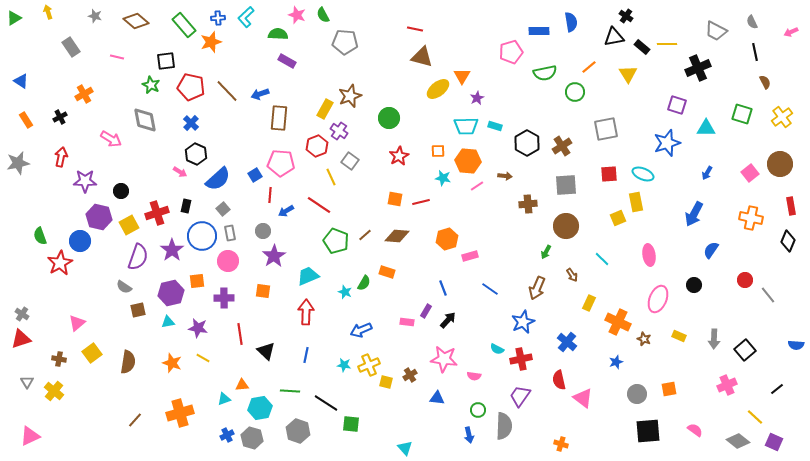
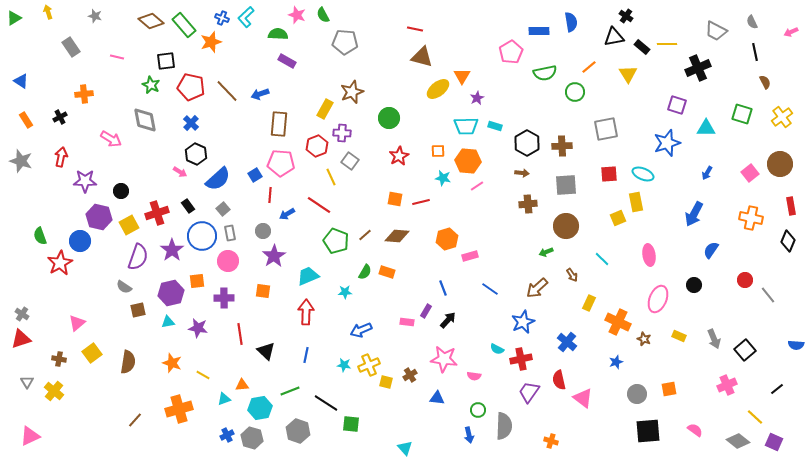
blue cross at (218, 18): moved 4 px right; rotated 24 degrees clockwise
brown diamond at (136, 21): moved 15 px right
pink pentagon at (511, 52): rotated 15 degrees counterclockwise
orange cross at (84, 94): rotated 24 degrees clockwise
brown star at (350, 96): moved 2 px right, 4 px up
brown rectangle at (279, 118): moved 6 px down
purple cross at (339, 131): moved 3 px right, 2 px down; rotated 30 degrees counterclockwise
brown cross at (562, 146): rotated 30 degrees clockwise
gray star at (18, 163): moved 3 px right, 2 px up; rotated 30 degrees clockwise
brown arrow at (505, 176): moved 17 px right, 3 px up
black rectangle at (186, 206): moved 2 px right; rotated 48 degrees counterclockwise
blue arrow at (286, 211): moved 1 px right, 3 px down
green arrow at (546, 252): rotated 40 degrees clockwise
green semicircle at (364, 283): moved 1 px right, 11 px up
brown arrow at (537, 288): rotated 25 degrees clockwise
cyan star at (345, 292): rotated 24 degrees counterclockwise
gray arrow at (714, 339): rotated 24 degrees counterclockwise
yellow line at (203, 358): moved 17 px down
green line at (290, 391): rotated 24 degrees counterclockwise
purple trapezoid at (520, 396): moved 9 px right, 4 px up
orange cross at (180, 413): moved 1 px left, 4 px up
orange cross at (561, 444): moved 10 px left, 3 px up
